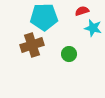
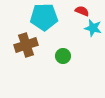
red semicircle: rotated 40 degrees clockwise
brown cross: moved 6 px left
green circle: moved 6 px left, 2 px down
